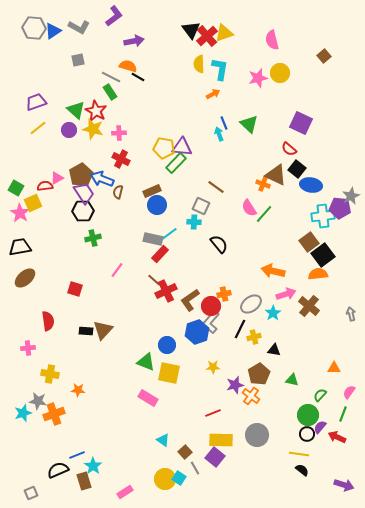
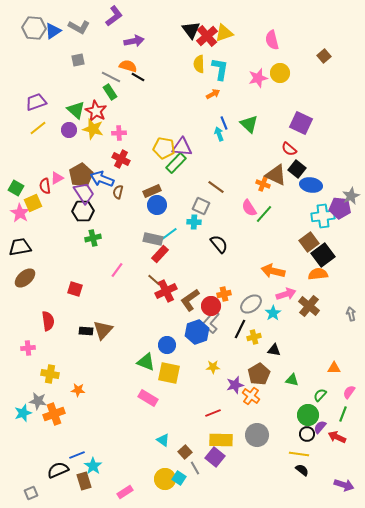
red semicircle at (45, 186): rotated 91 degrees counterclockwise
